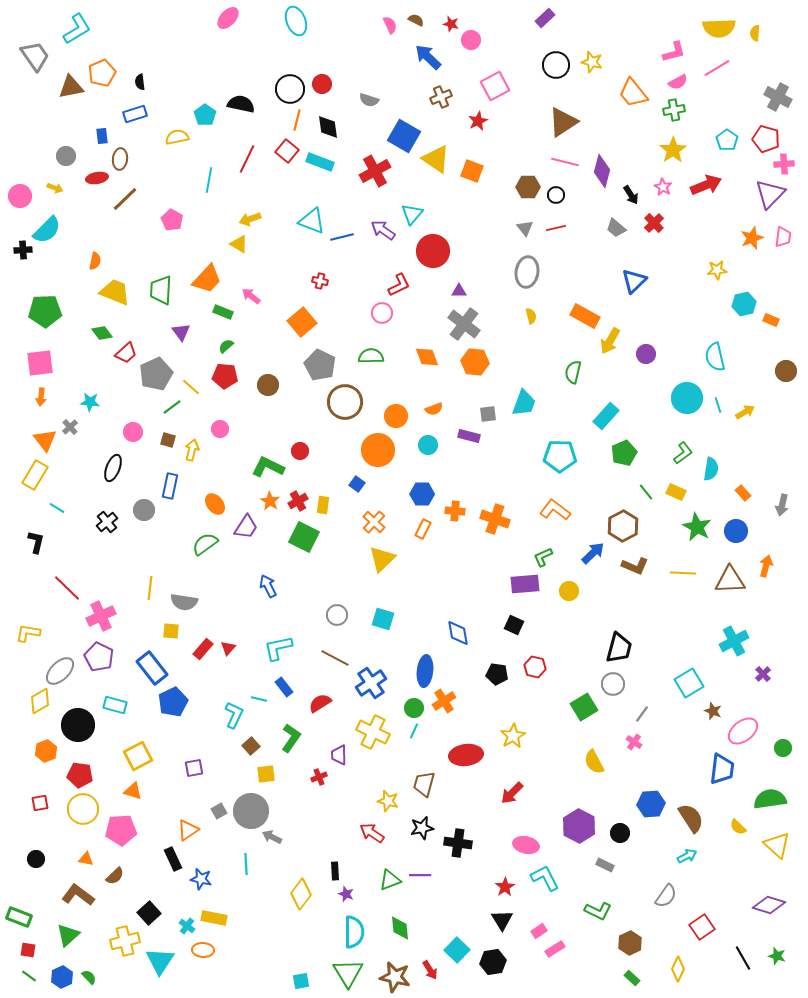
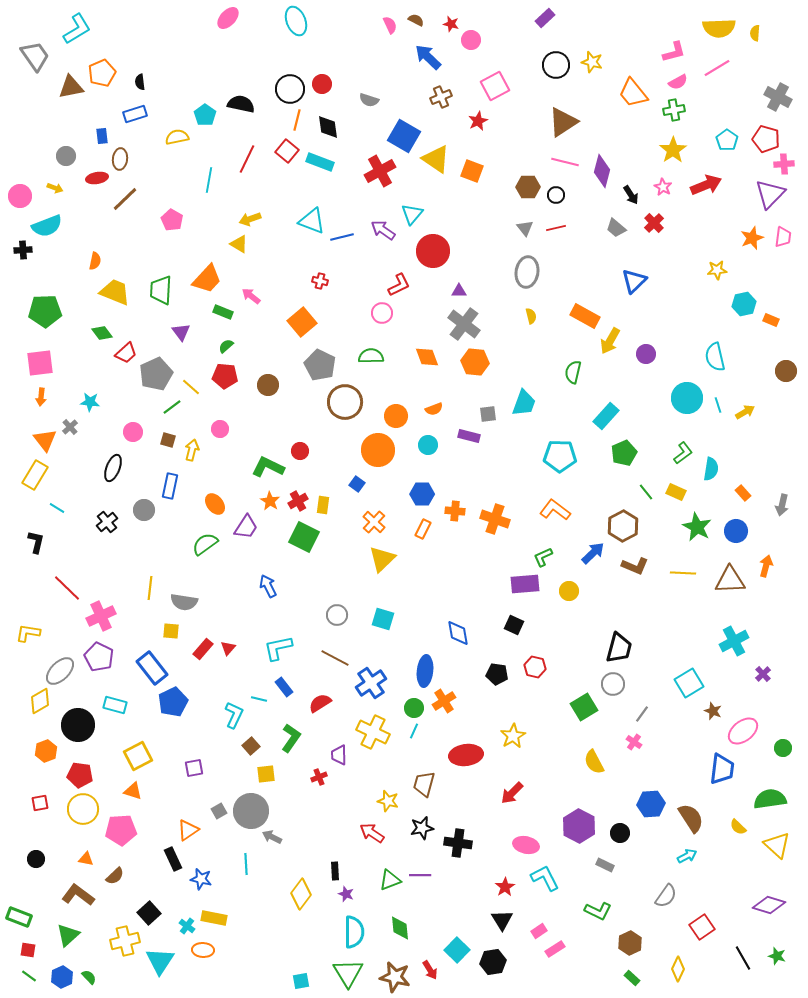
red cross at (375, 171): moved 5 px right
cyan semicircle at (47, 230): moved 4 px up; rotated 24 degrees clockwise
